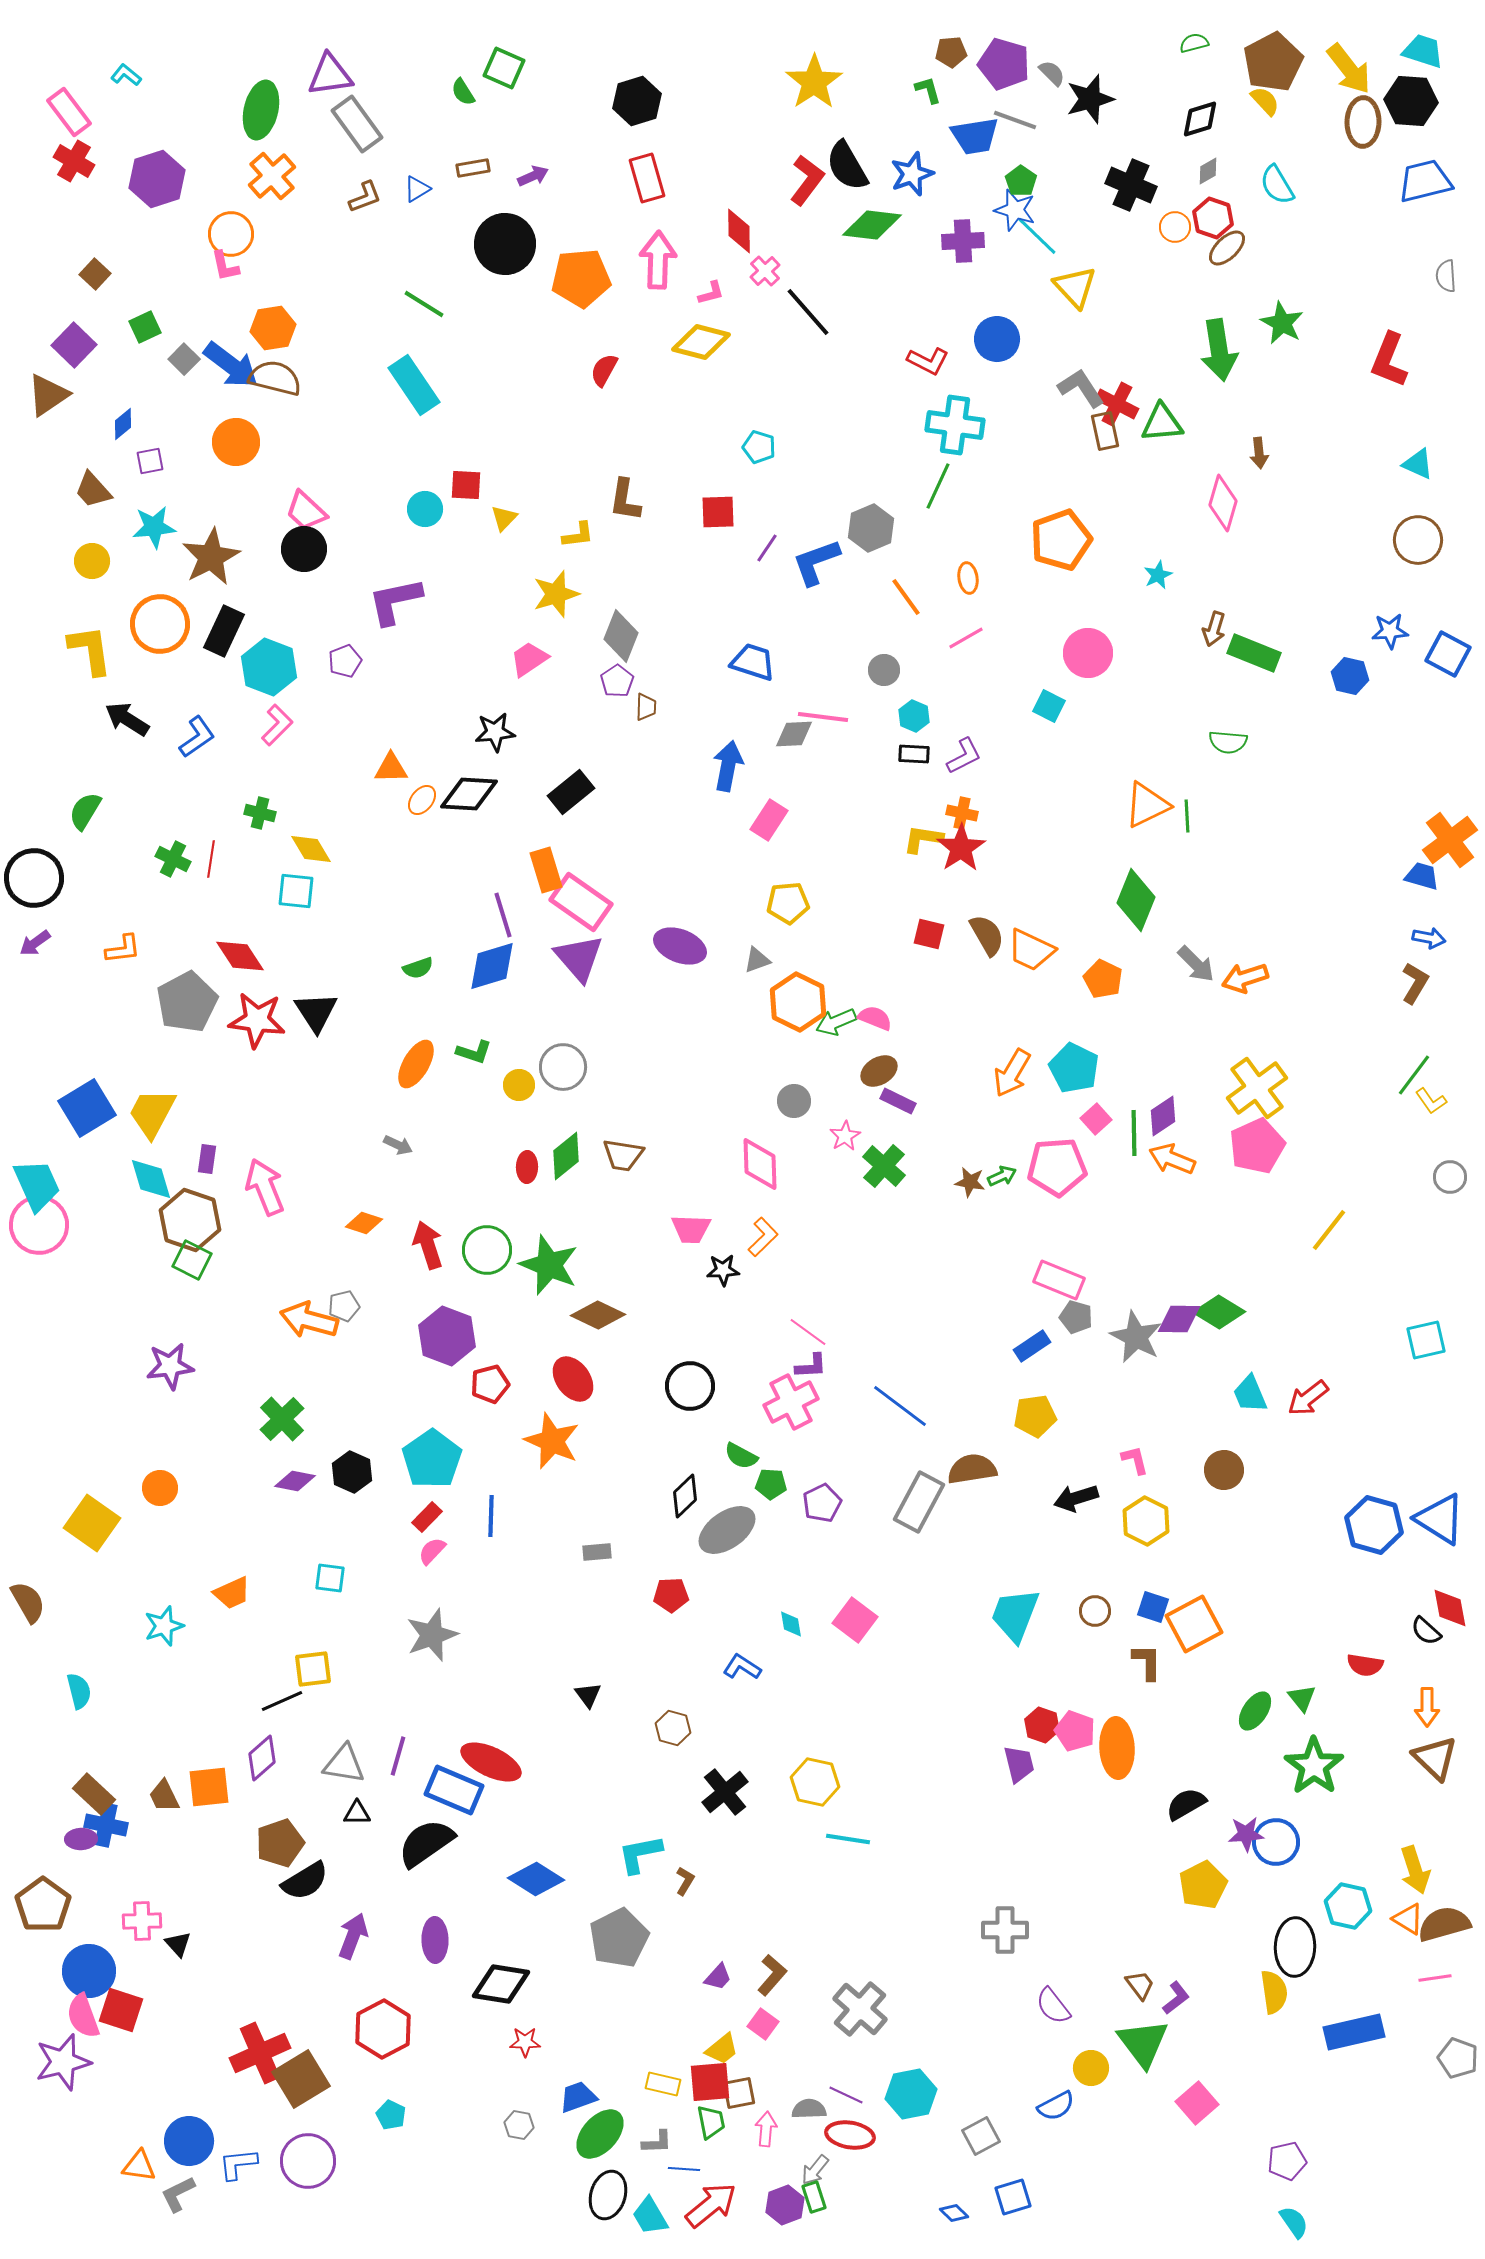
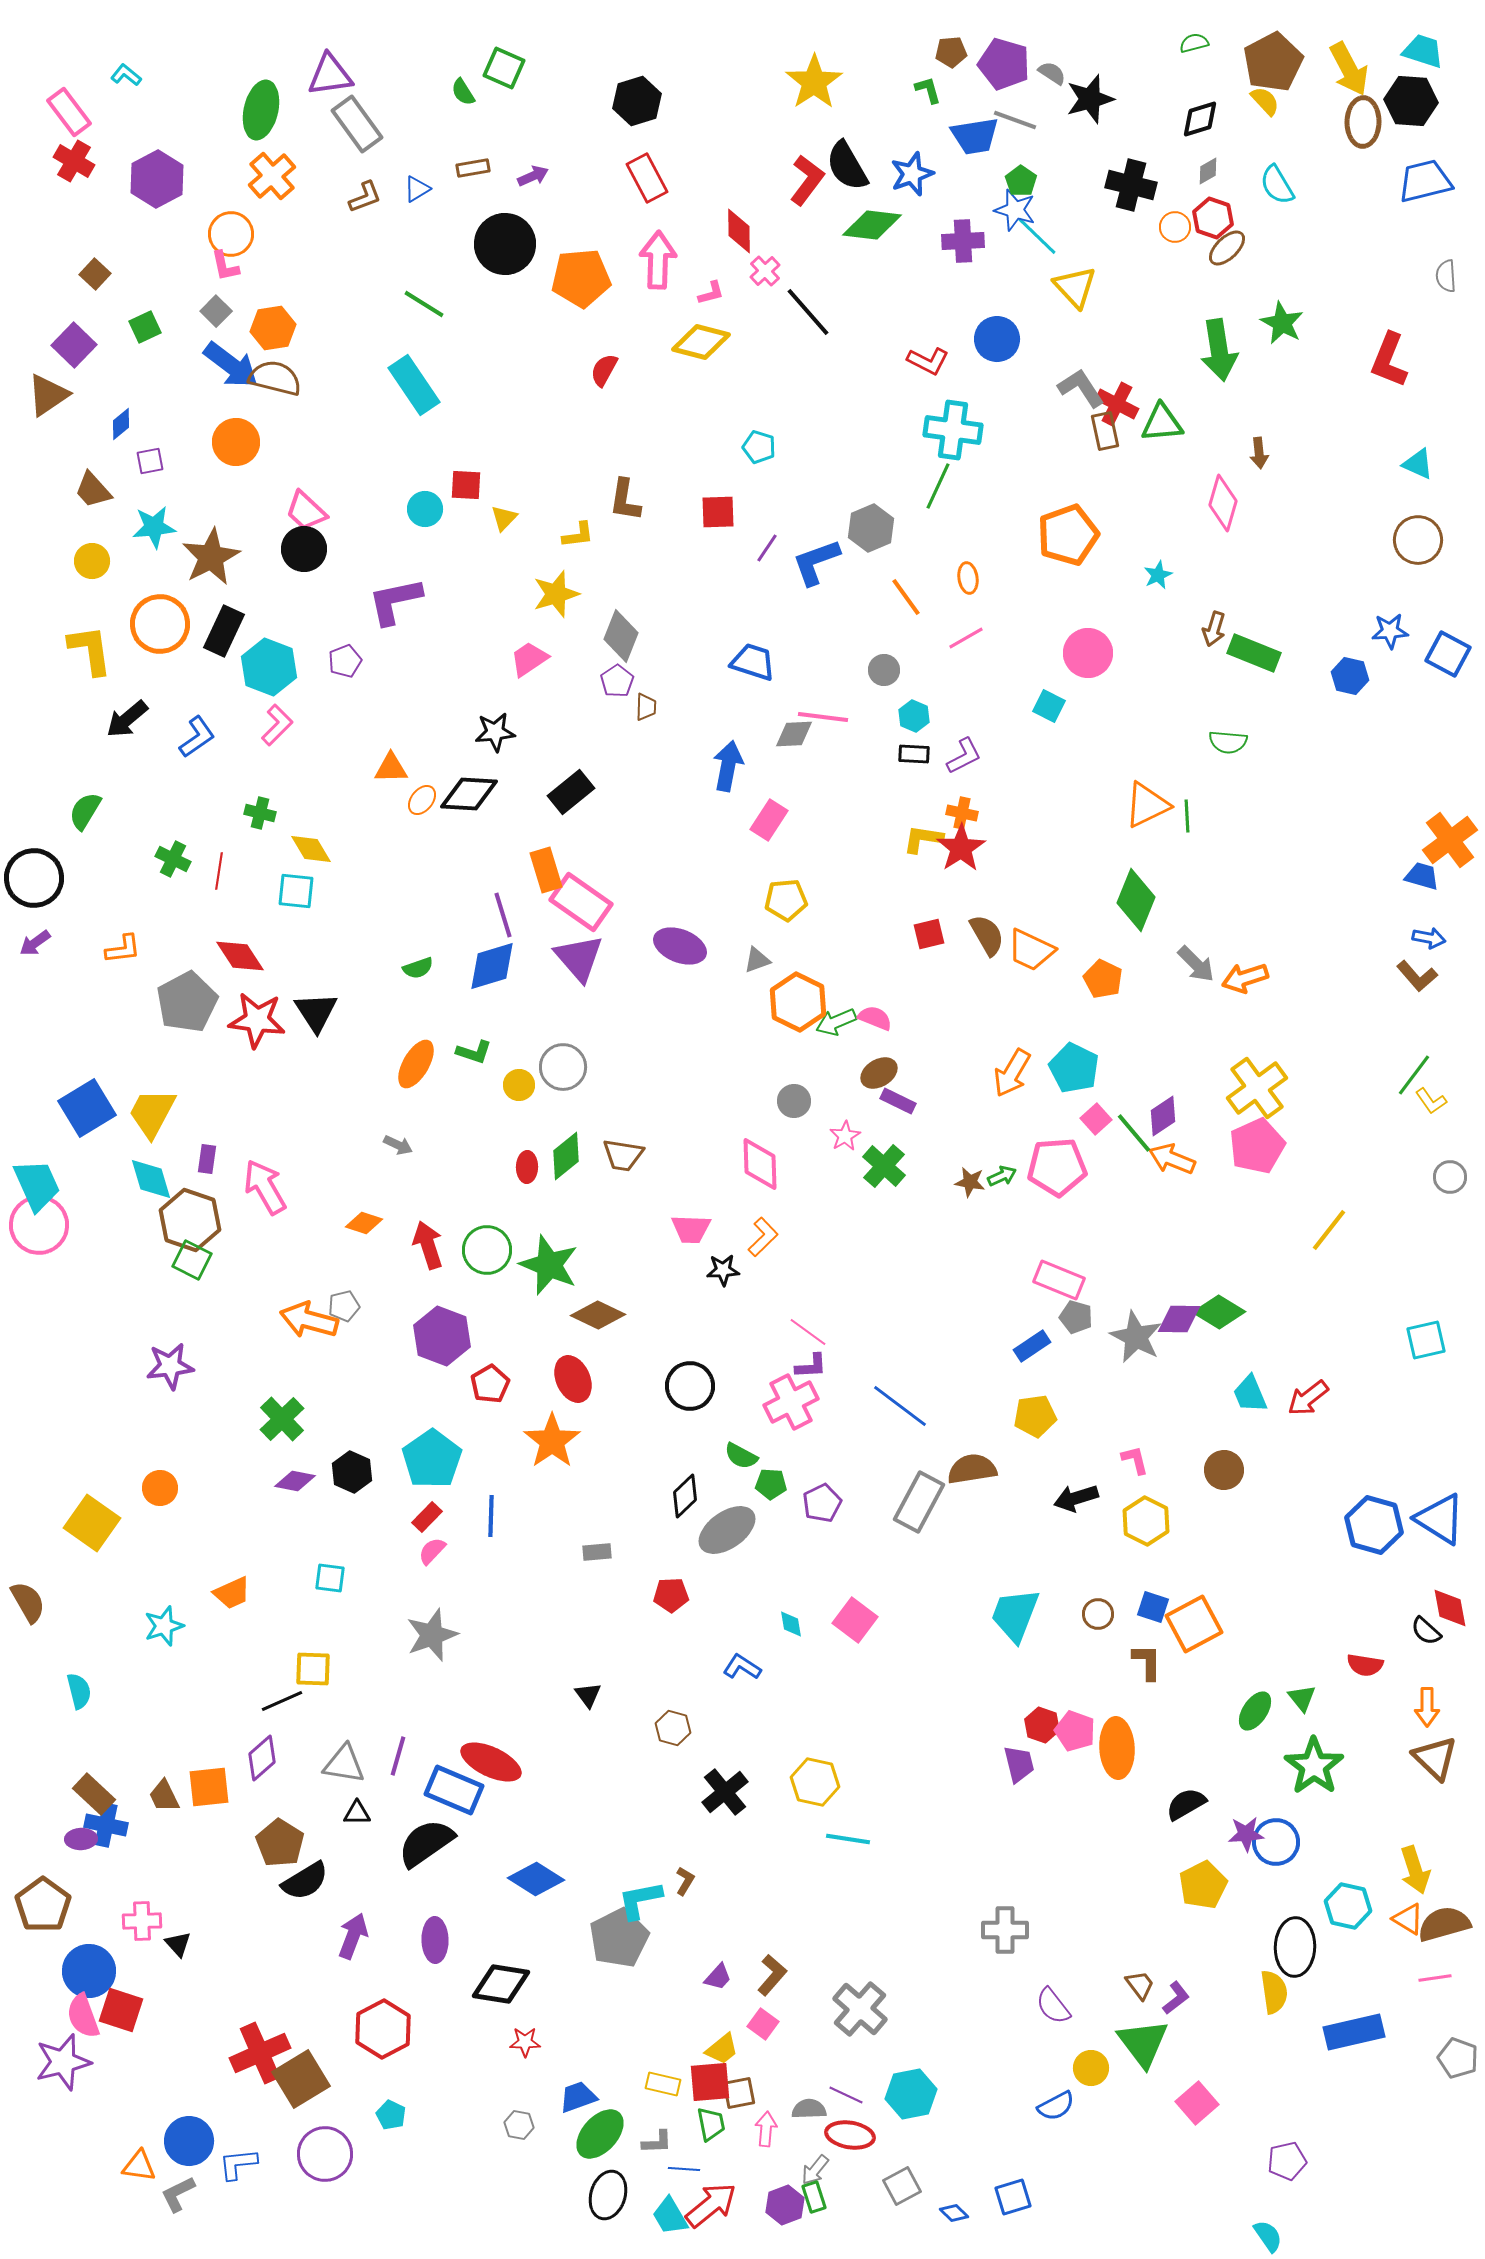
yellow arrow at (1349, 69): rotated 10 degrees clockwise
gray semicircle at (1052, 73): rotated 12 degrees counterclockwise
red rectangle at (647, 178): rotated 12 degrees counterclockwise
purple hexagon at (157, 179): rotated 10 degrees counterclockwise
black cross at (1131, 185): rotated 9 degrees counterclockwise
gray square at (184, 359): moved 32 px right, 48 px up
blue diamond at (123, 424): moved 2 px left
cyan cross at (955, 425): moved 2 px left, 5 px down
orange pentagon at (1061, 540): moved 7 px right, 5 px up
black arrow at (127, 719): rotated 72 degrees counterclockwise
red line at (211, 859): moved 8 px right, 12 px down
yellow pentagon at (788, 903): moved 2 px left, 3 px up
red square at (929, 934): rotated 28 degrees counterclockwise
brown L-shape at (1415, 983): moved 2 px right, 7 px up; rotated 108 degrees clockwise
brown ellipse at (879, 1071): moved 2 px down
green line at (1134, 1133): rotated 39 degrees counterclockwise
pink arrow at (265, 1187): rotated 8 degrees counterclockwise
purple hexagon at (447, 1336): moved 5 px left
red ellipse at (573, 1379): rotated 12 degrees clockwise
red pentagon at (490, 1384): rotated 15 degrees counterclockwise
orange star at (552, 1441): rotated 14 degrees clockwise
brown circle at (1095, 1611): moved 3 px right, 3 px down
yellow square at (313, 1669): rotated 9 degrees clockwise
brown pentagon at (280, 1843): rotated 21 degrees counterclockwise
cyan L-shape at (640, 1854): moved 46 px down
green trapezoid at (711, 2122): moved 2 px down
gray square at (981, 2136): moved 79 px left, 50 px down
purple circle at (308, 2161): moved 17 px right, 7 px up
cyan trapezoid at (650, 2216): moved 20 px right
cyan semicircle at (1294, 2222): moved 26 px left, 14 px down
